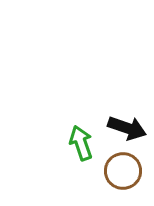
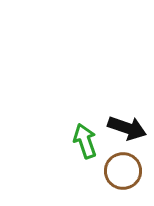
green arrow: moved 4 px right, 2 px up
